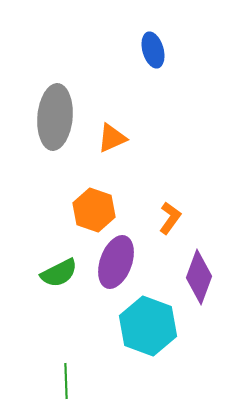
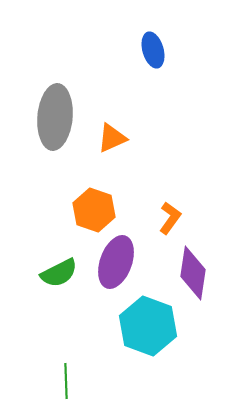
purple diamond: moved 6 px left, 4 px up; rotated 12 degrees counterclockwise
